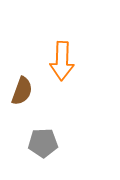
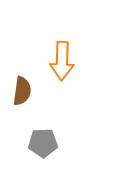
brown semicircle: rotated 12 degrees counterclockwise
